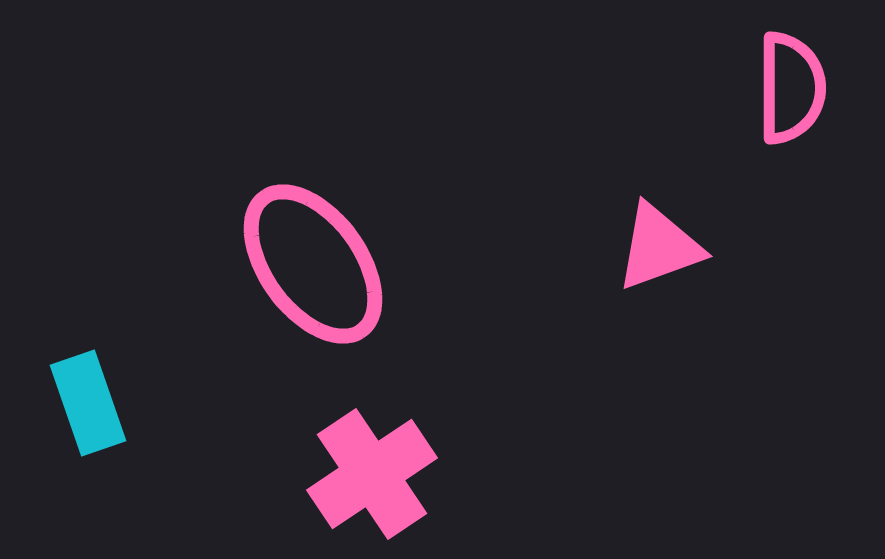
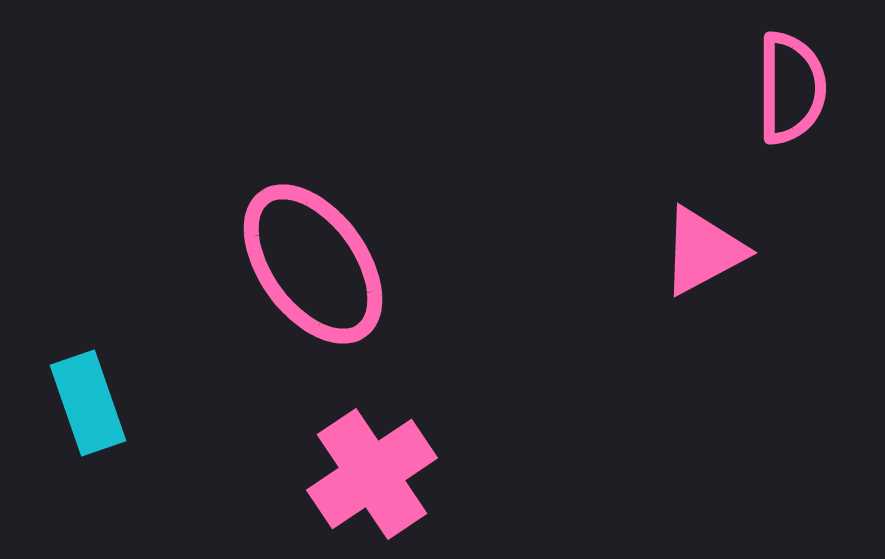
pink triangle: moved 44 px right, 4 px down; rotated 8 degrees counterclockwise
